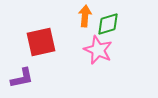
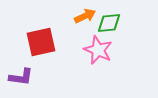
orange arrow: rotated 60 degrees clockwise
green diamond: moved 1 px right, 1 px up; rotated 10 degrees clockwise
purple L-shape: moved 1 px left, 1 px up; rotated 20 degrees clockwise
